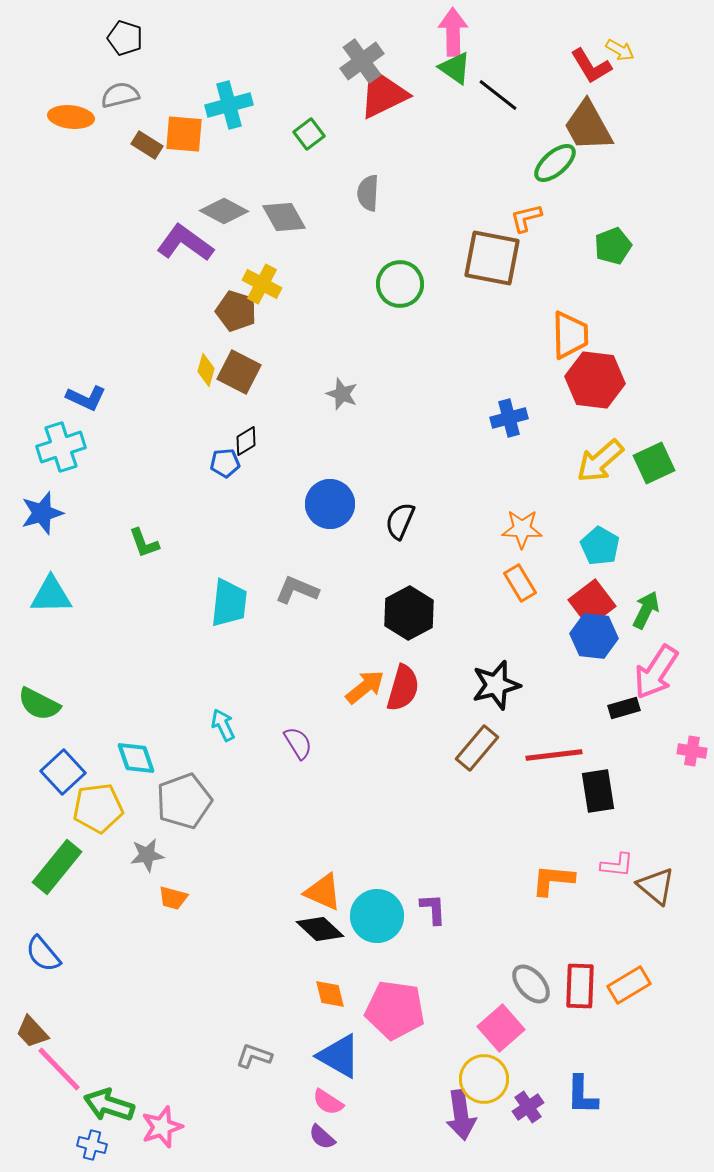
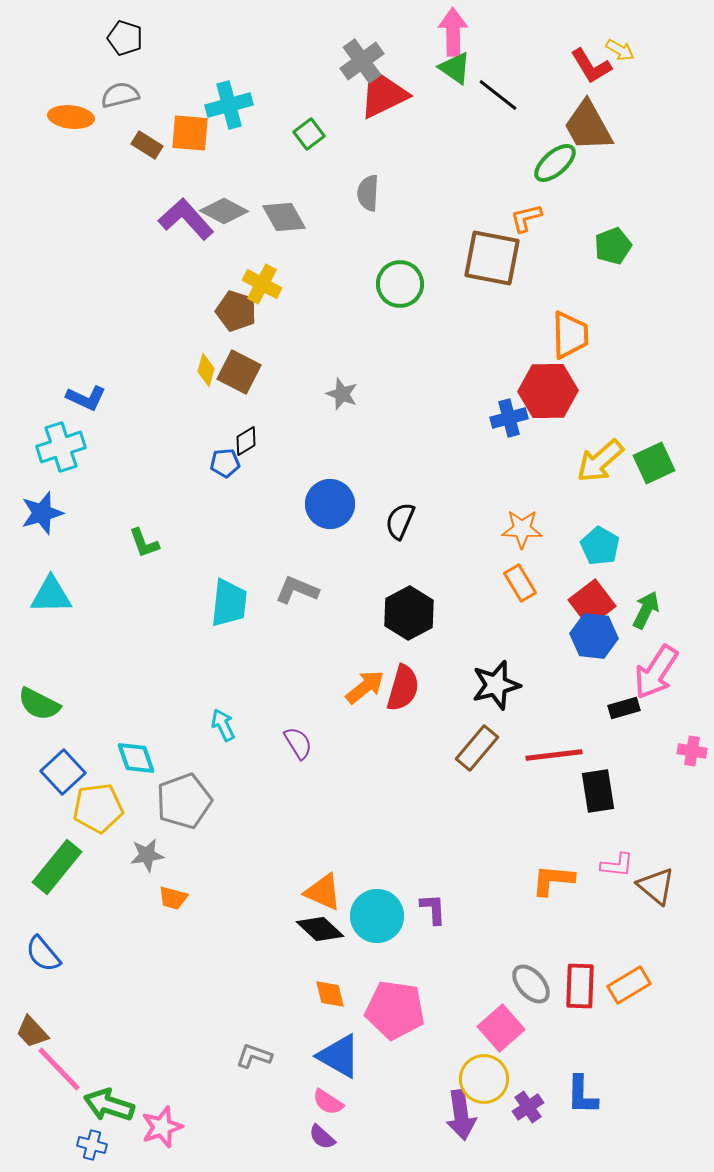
orange square at (184, 134): moved 6 px right, 1 px up
purple L-shape at (185, 243): moved 1 px right, 24 px up; rotated 12 degrees clockwise
red hexagon at (595, 380): moved 47 px left, 11 px down; rotated 8 degrees counterclockwise
